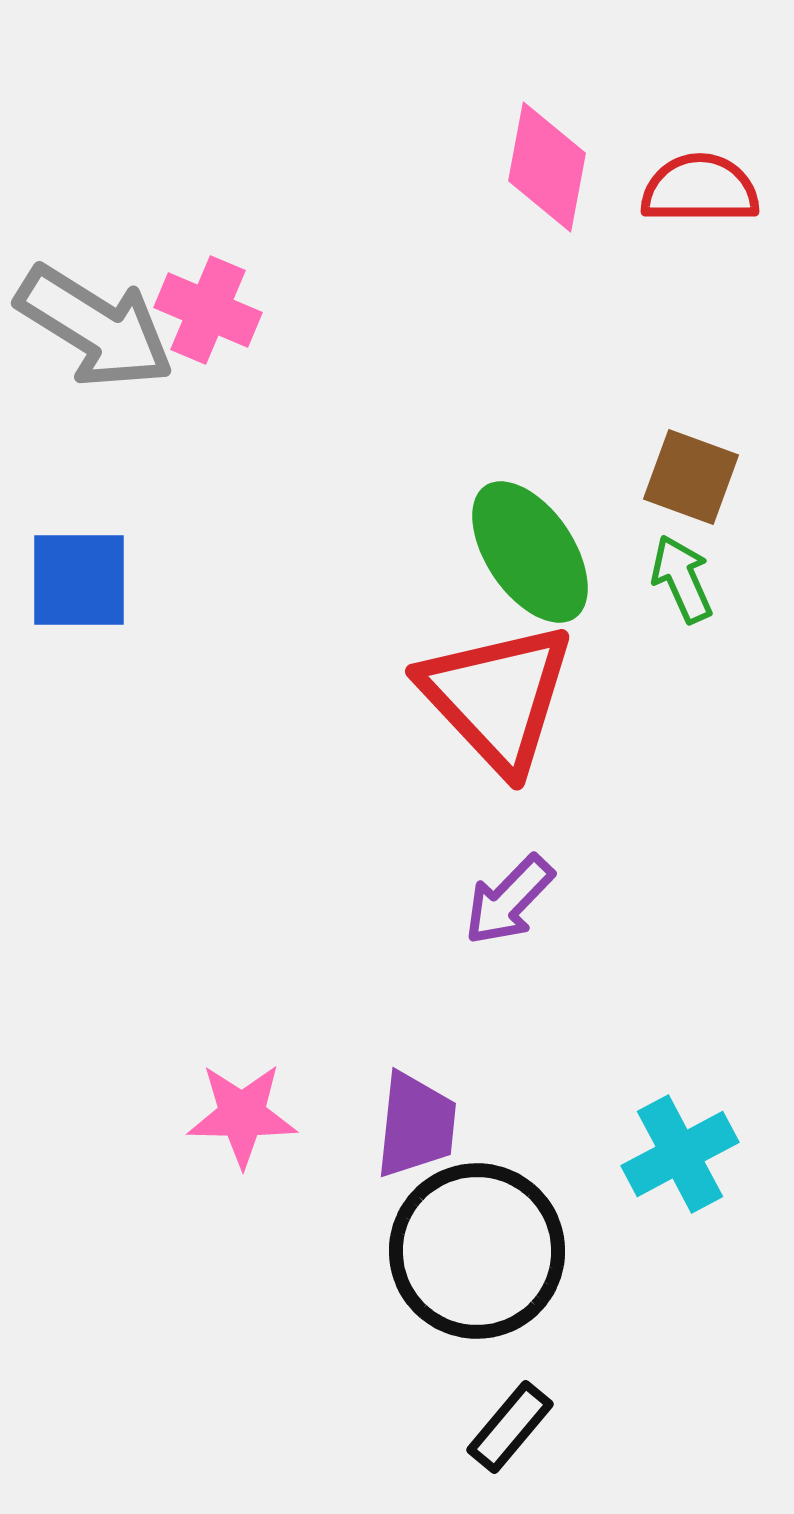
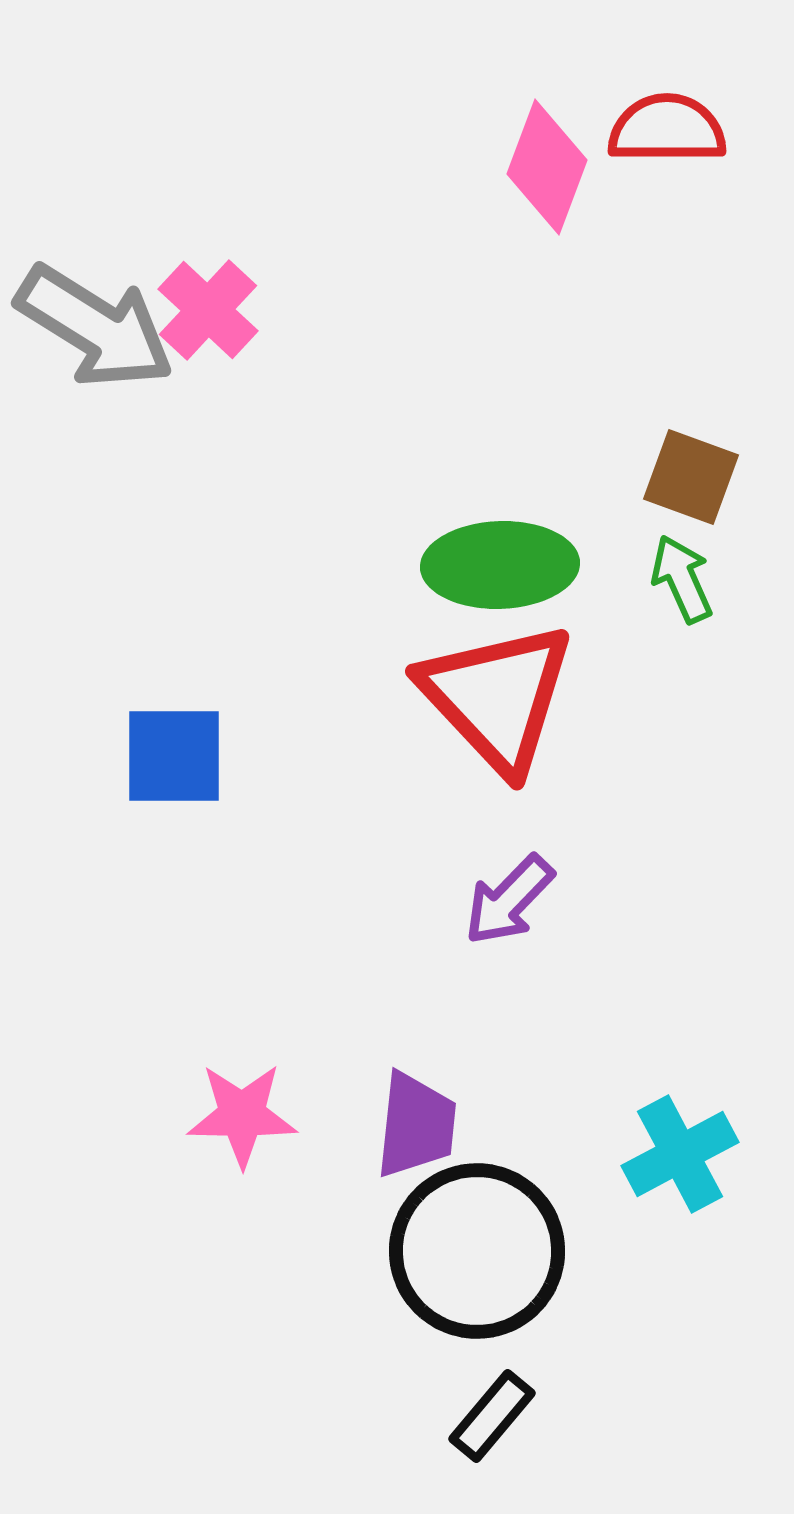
pink diamond: rotated 10 degrees clockwise
red semicircle: moved 33 px left, 60 px up
pink cross: rotated 20 degrees clockwise
green ellipse: moved 30 px left, 13 px down; rotated 58 degrees counterclockwise
blue square: moved 95 px right, 176 px down
black rectangle: moved 18 px left, 11 px up
